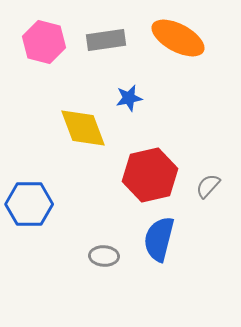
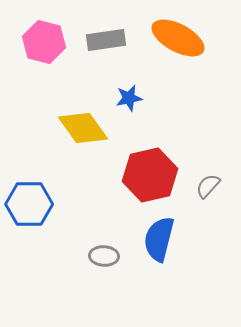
yellow diamond: rotated 15 degrees counterclockwise
